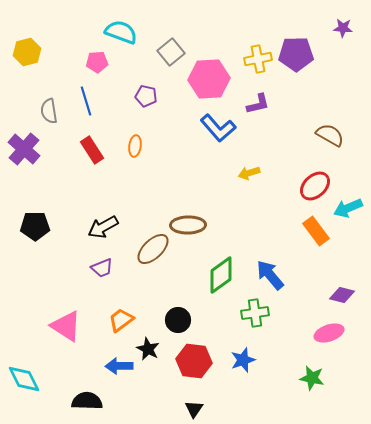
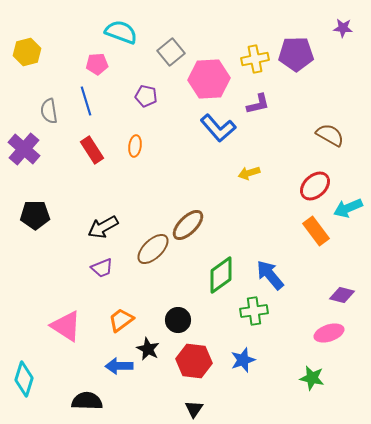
yellow cross at (258, 59): moved 3 px left
pink pentagon at (97, 62): moved 2 px down
brown ellipse at (188, 225): rotated 44 degrees counterclockwise
black pentagon at (35, 226): moved 11 px up
green cross at (255, 313): moved 1 px left, 2 px up
cyan diamond at (24, 379): rotated 44 degrees clockwise
